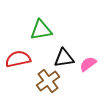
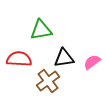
red semicircle: moved 1 px right; rotated 15 degrees clockwise
pink semicircle: moved 4 px right, 2 px up
